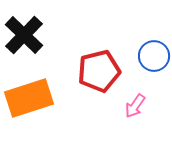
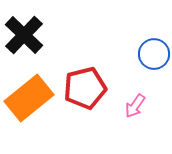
blue circle: moved 2 px up
red pentagon: moved 14 px left, 17 px down
orange rectangle: rotated 21 degrees counterclockwise
